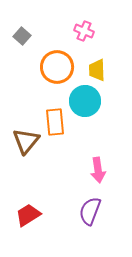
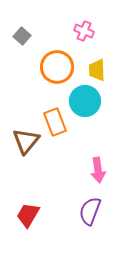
orange rectangle: rotated 16 degrees counterclockwise
red trapezoid: rotated 28 degrees counterclockwise
